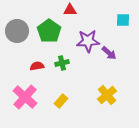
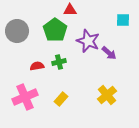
green pentagon: moved 6 px right, 1 px up
purple star: rotated 25 degrees clockwise
green cross: moved 3 px left, 1 px up
pink cross: rotated 25 degrees clockwise
yellow rectangle: moved 2 px up
